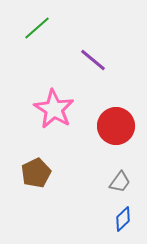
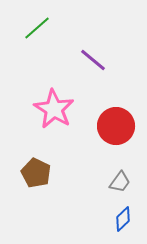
brown pentagon: rotated 20 degrees counterclockwise
